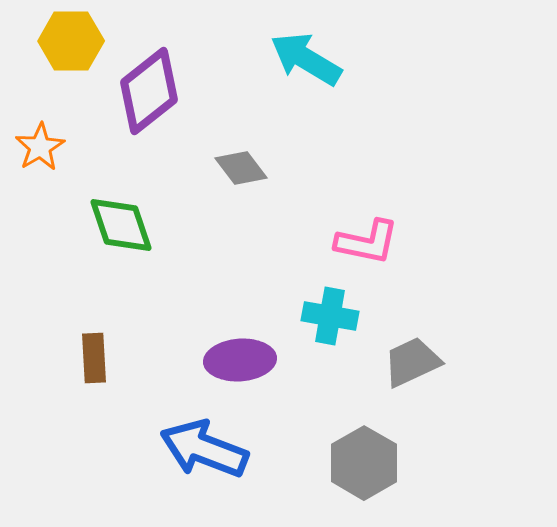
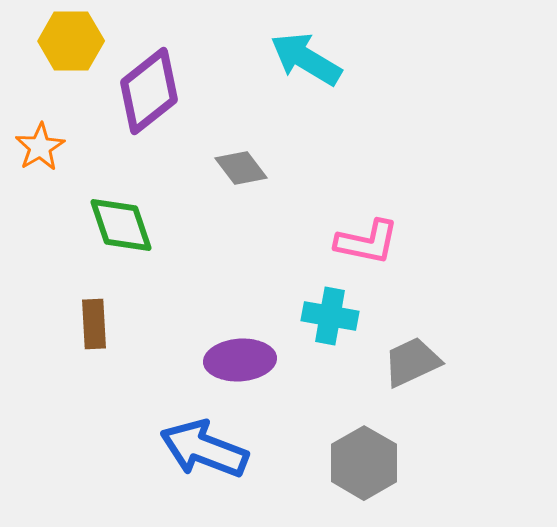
brown rectangle: moved 34 px up
